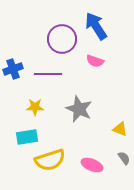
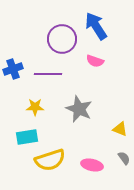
pink ellipse: rotated 10 degrees counterclockwise
